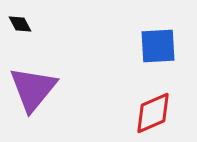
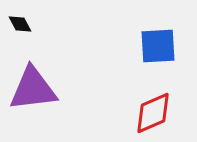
purple triangle: rotated 44 degrees clockwise
